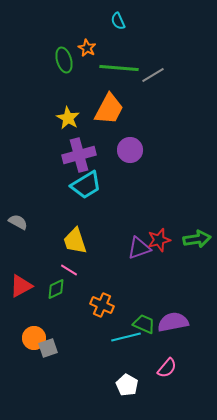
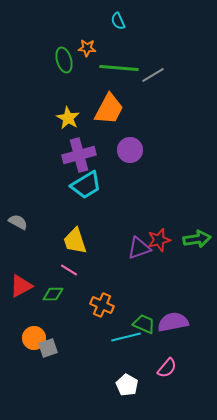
orange star: rotated 24 degrees counterclockwise
green diamond: moved 3 px left, 5 px down; rotated 25 degrees clockwise
